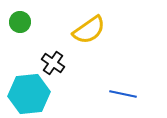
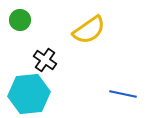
green circle: moved 2 px up
black cross: moved 8 px left, 3 px up
